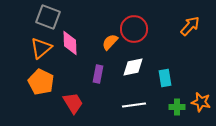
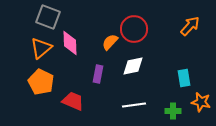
white diamond: moved 1 px up
cyan rectangle: moved 19 px right
red trapezoid: moved 2 px up; rotated 35 degrees counterclockwise
green cross: moved 4 px left, 4 px down
